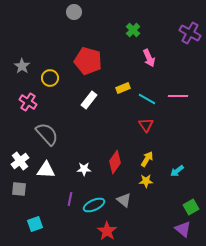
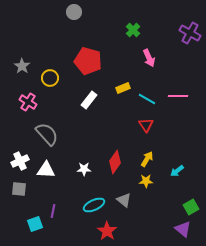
white cross: rotated 12 degrees clockwise
purple line: moved 17 px left, 12 px down
